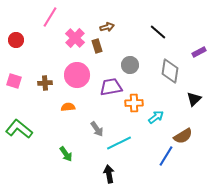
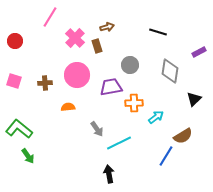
black line: rotated 24 degrees counterclockwise
red circle: moved 1 px left, 1 px down
green arrow: moved 38 px left, 2 px down
